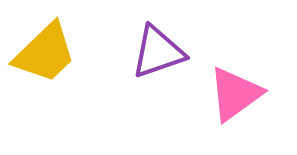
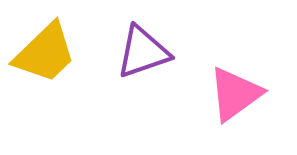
purple triangle: moved 15 px left
